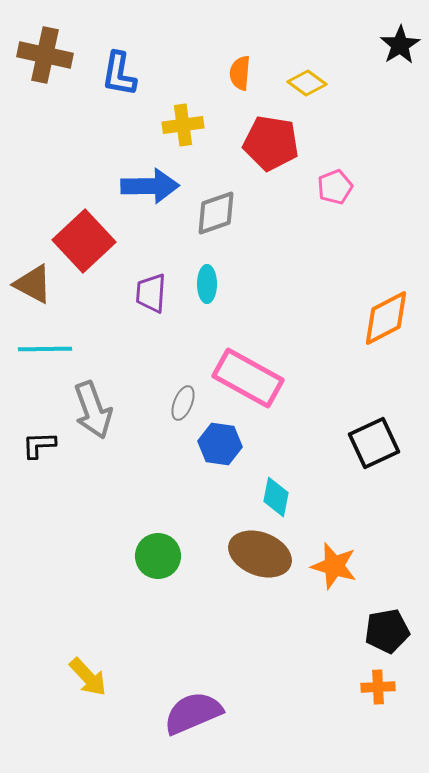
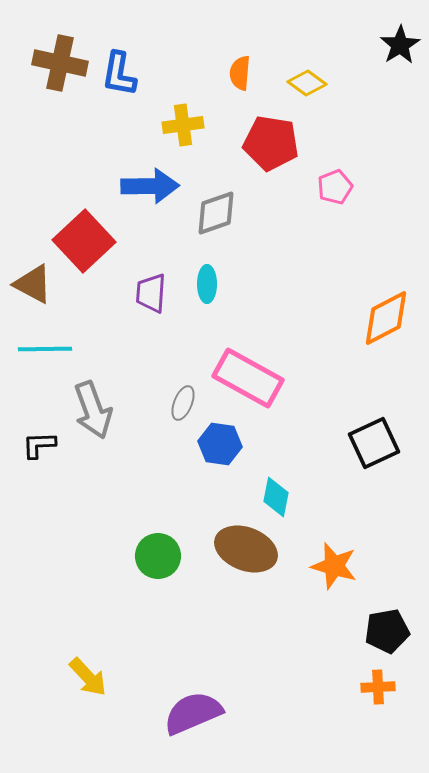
brown cross: moved 15 px right, 8 px down
brown ellipse: moved 14 px left, 5 px up
